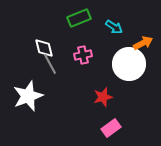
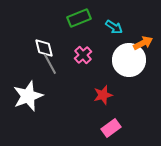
pink cross: rotated 30 degrees counterclockwise
white circle: moved 4 px up
red star: moved 2 px up
